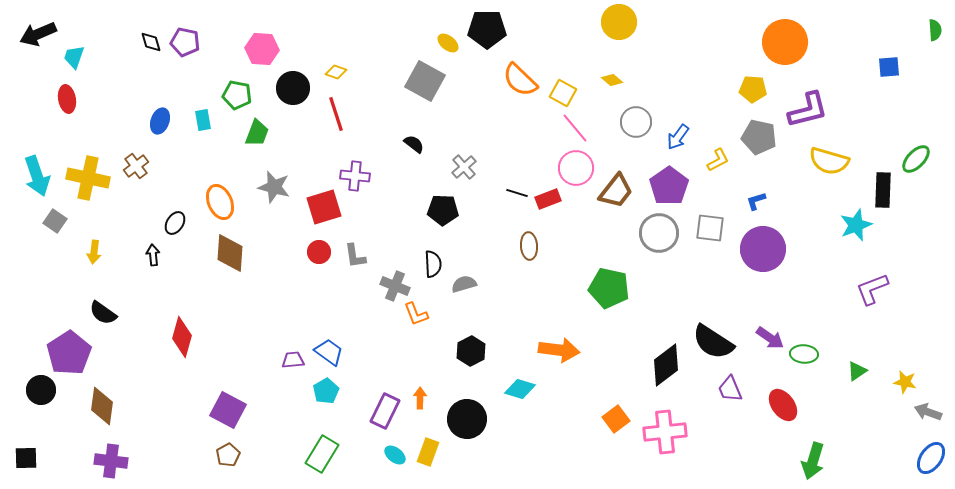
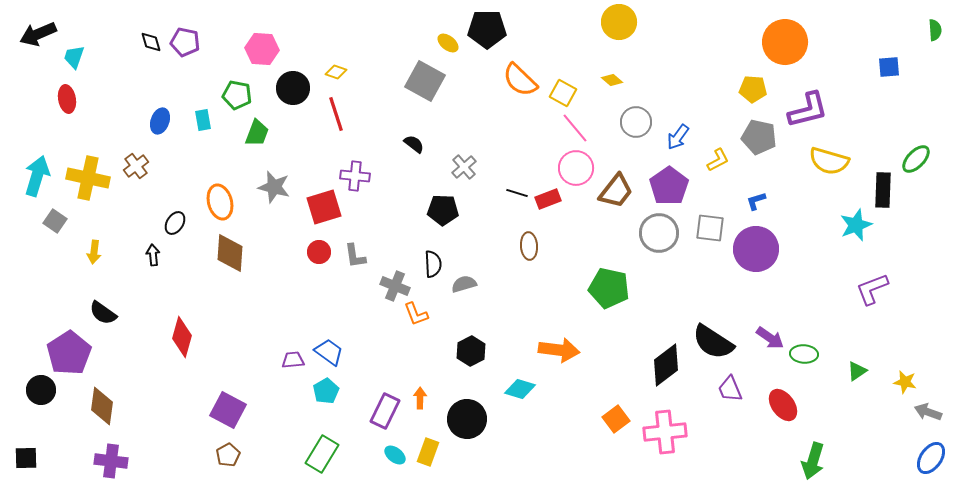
cyan arrow at (37, 176): rotated 144 degrees counterclockwise
orange ellipse at (220, 202): rotated 8 degrees clockwise
purple circle at (763, 249): moved 7 px left
